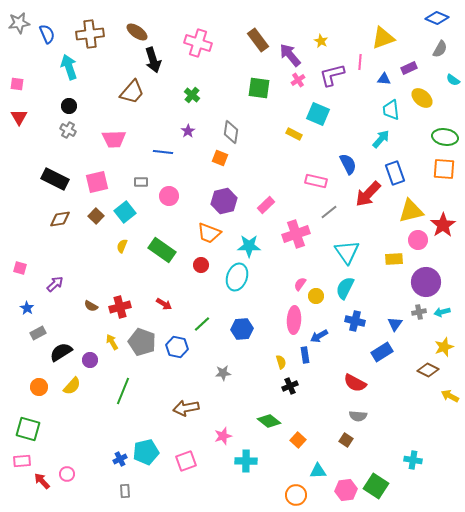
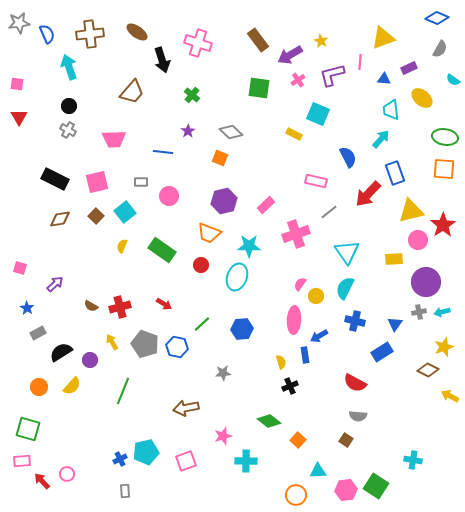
purple arrow at (290, 55): rotated 80 degrees counterclockwise
black arrow at (153, 60): moved 9 px right
gray diamond at (231, 132): rotated 55 degrees counterclockwise
blue semicircle at (348, 164): moved 7 px up
gray pentagon at (142, 342): moved 3 px right, 2 px down
